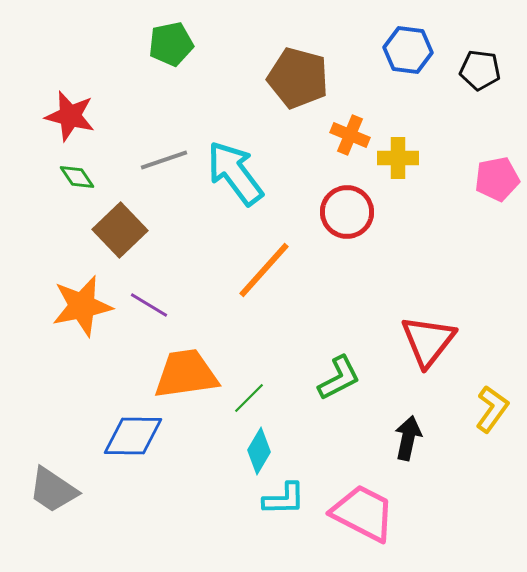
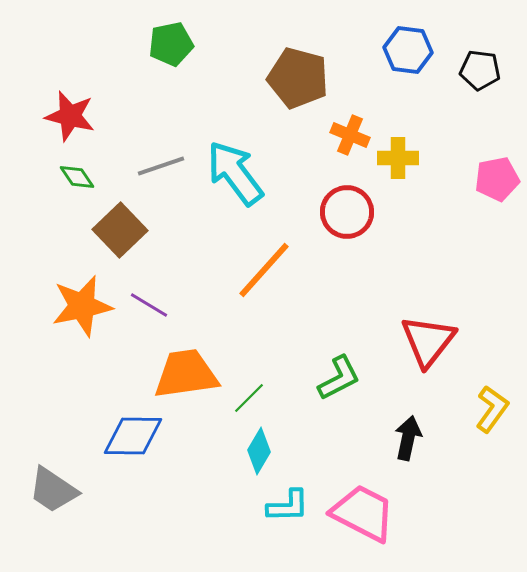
gray line: moved 3 px left, 6 px down
cyan L-shape: moved 4 px right, 7 px down
